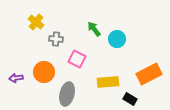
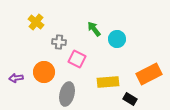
gray cross: moved 3 px right, 3 px down
